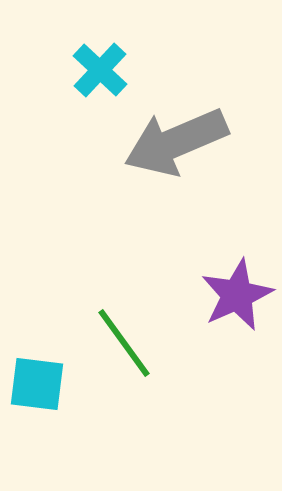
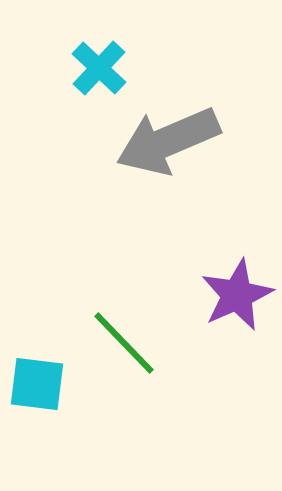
cyan cross: moved 1 px left, 2 px up
gray arrow: moved 8 px left, 1 px up
green line: rotated 8 degrees counterclockwise
